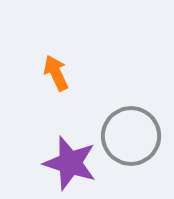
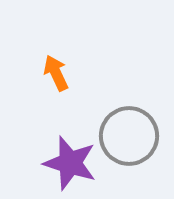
gray circle: moved 2 px left
